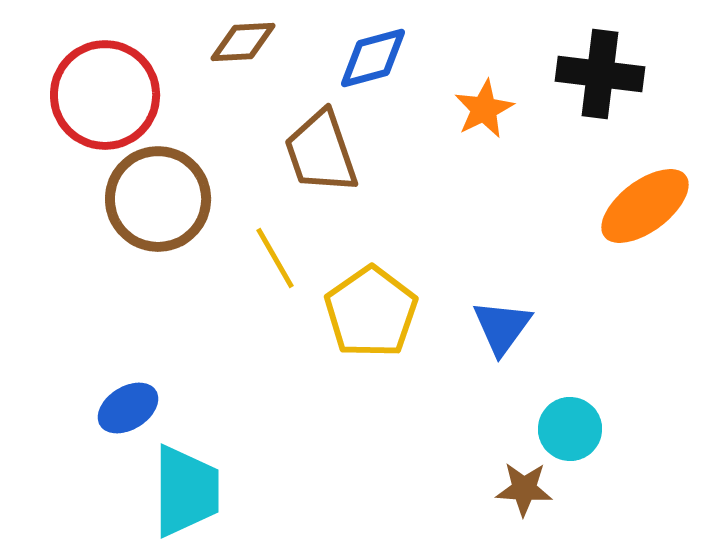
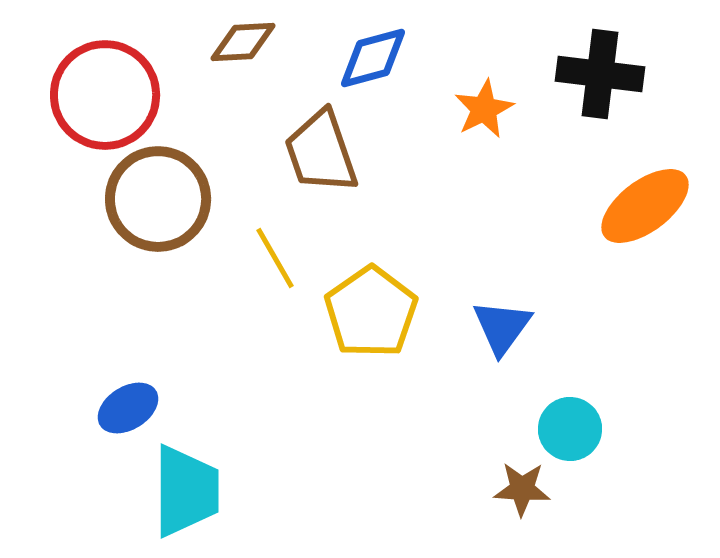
brown star: moved 2 px left
